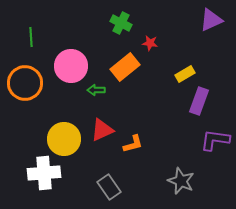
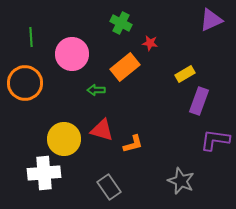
pink circle: moved 1 px right, 12 px up
red triangle: rotated 40 degrees clockwise
